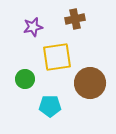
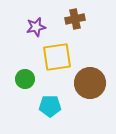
purple star: moved 3 px right
